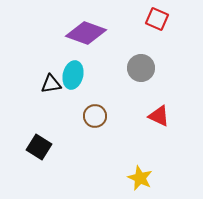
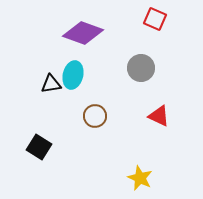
red square: moved 2 px left
purple diamond: moved 3 px left
